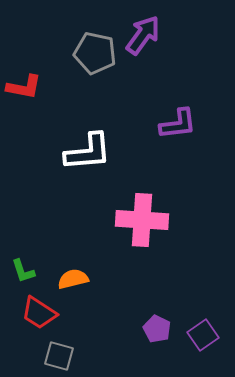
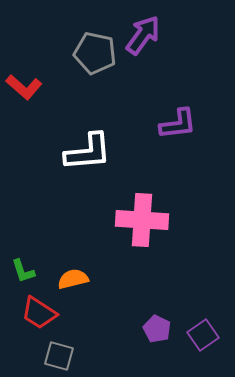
red L-shape: rotated 30 degrees clockwise
